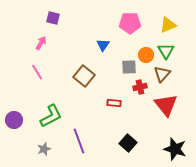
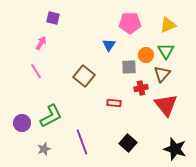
blue triangle: moved 6 px right
pink line: moved 1 px left, 1 px up
red cross: moved 1 px right, 1 px down
purple circle: moved 8 px right, 3 px down
purple line: moved 3 px right, 1 px down
